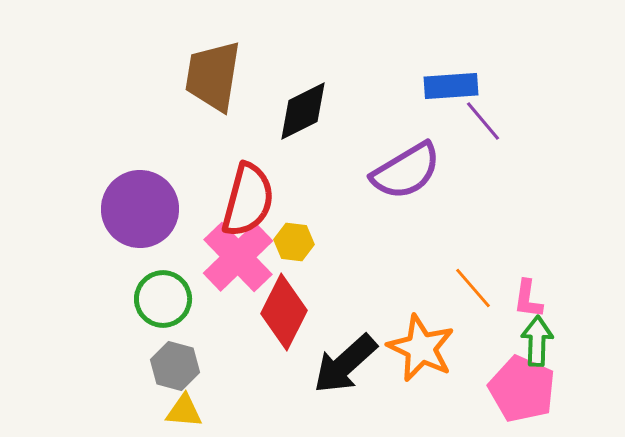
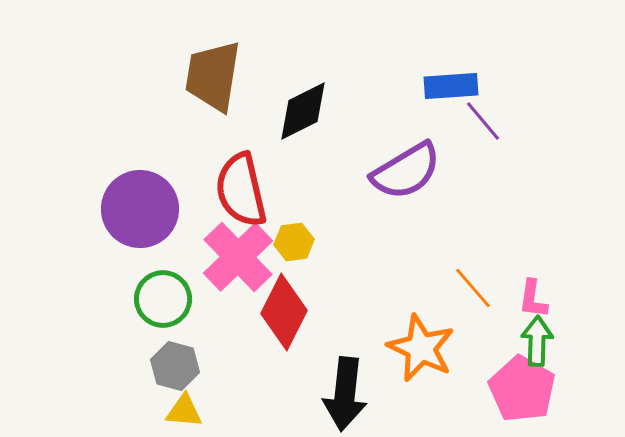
red semicircle: moved 7 px left, 10 px up; rotated 152 degrees clockwise
yellow hexagon: rotated 15 degrees counterclockwise
pink L-shape: moved 5 px right
black arrow: moved 30 px down; rotated 42 degrees counterclockwise
pink pentagon: rotated 6 degrees clockwise
